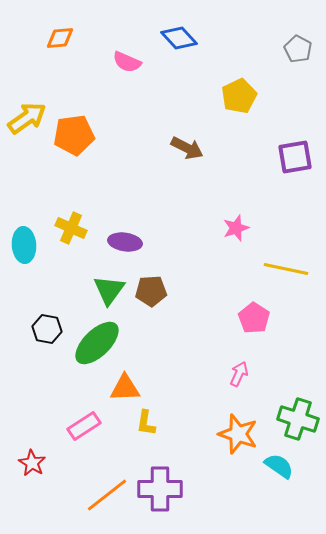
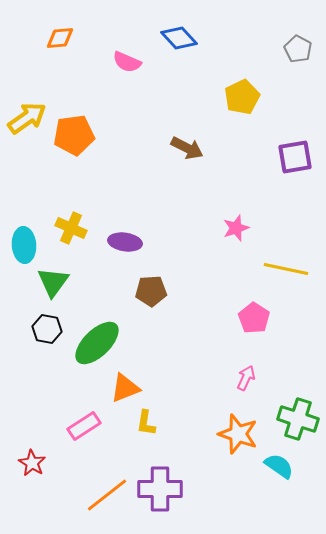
yellow pentagon: moved 3 px right, 1 px down
green triangle: moved 56 px left, 8 px up
pink arrow: moved 7 px right, 4 px down
orange triangle: rotated 20 degrees counterclockwise
